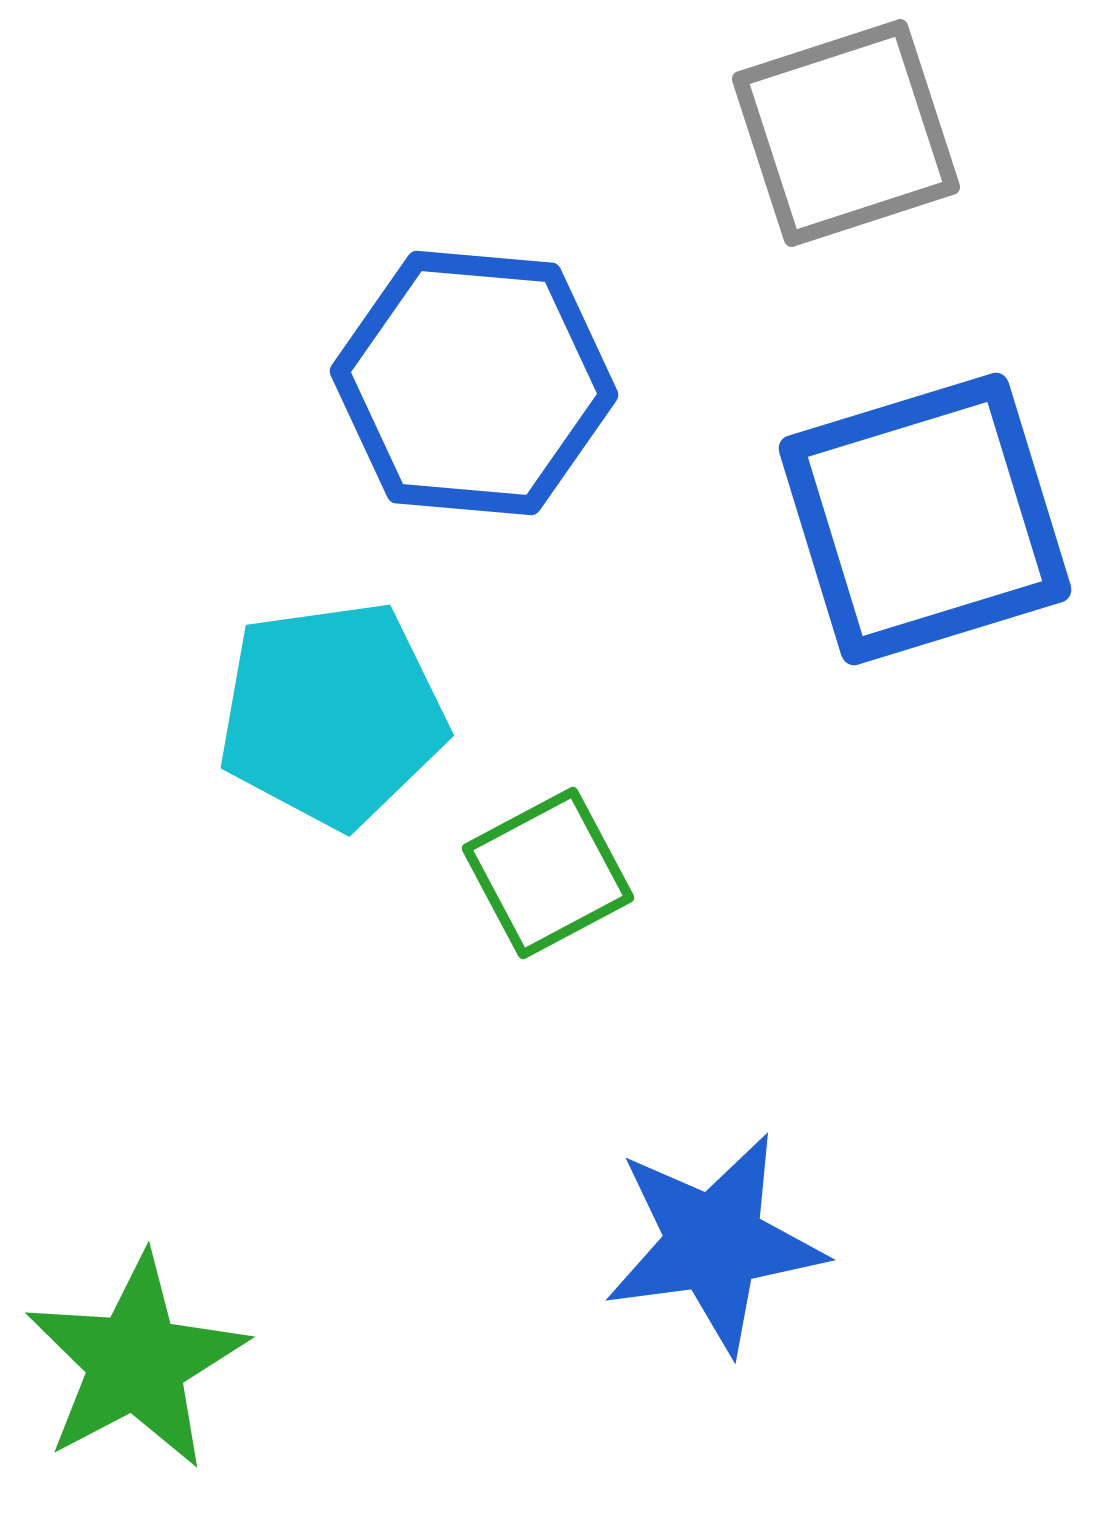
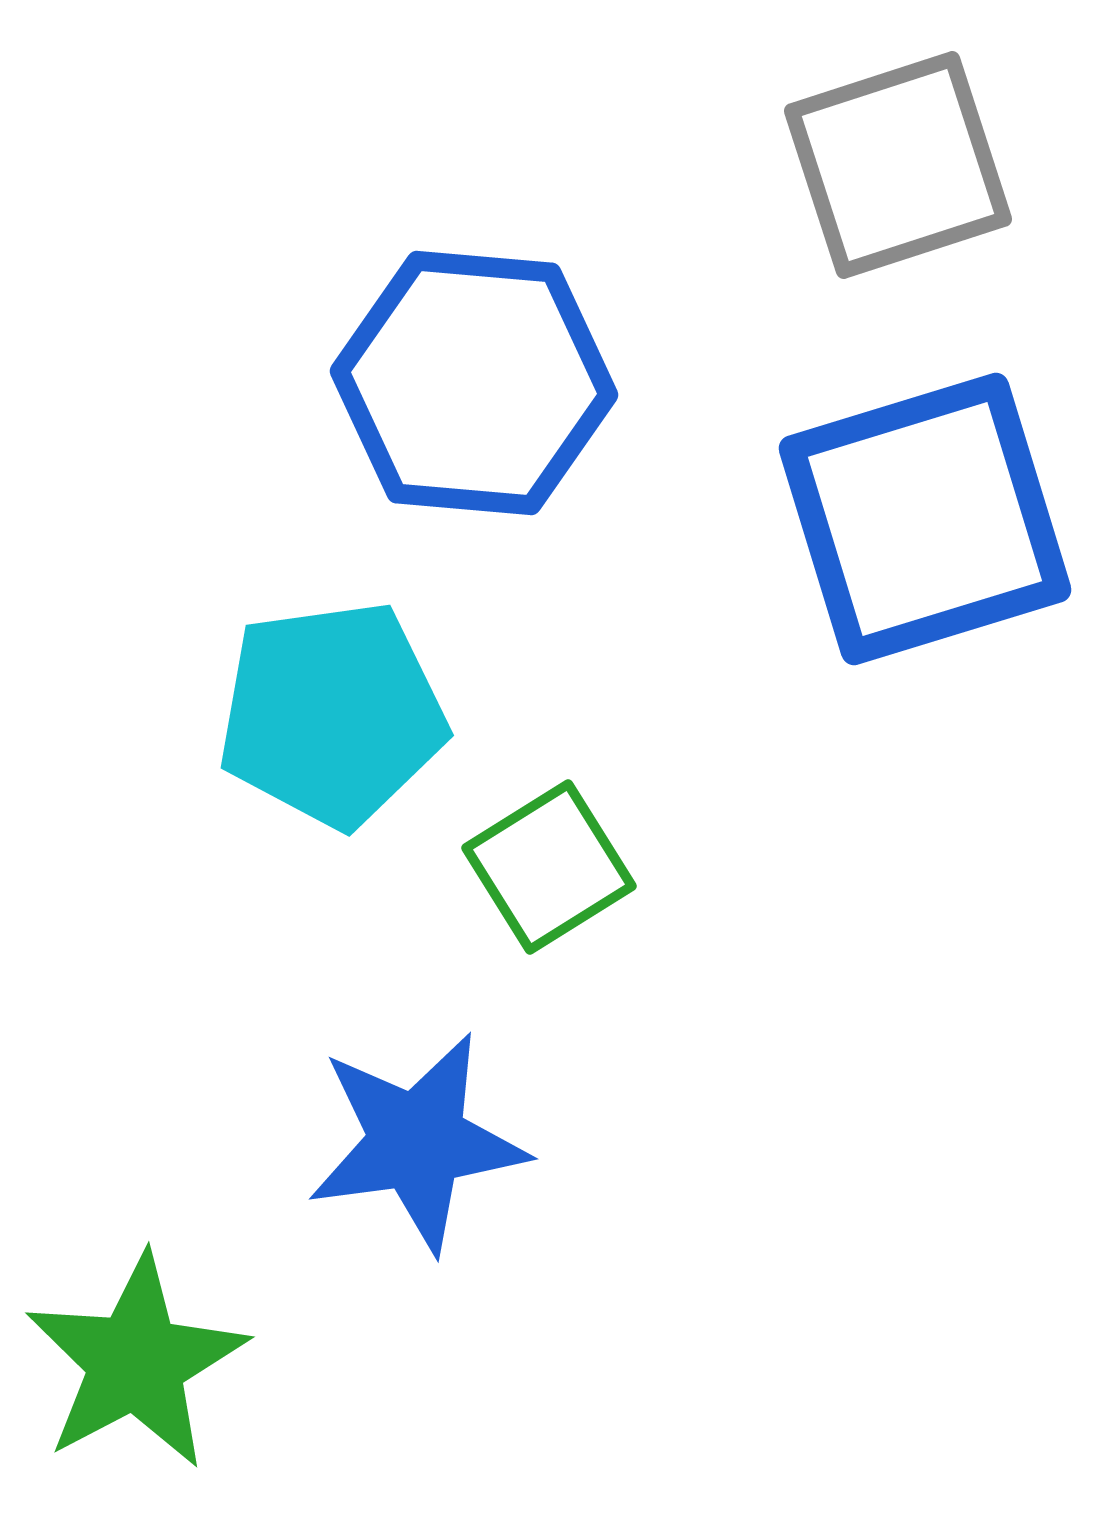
gray square: moved 52 px right, 32 px down
green square: moved 1 px right, 6 px up; rotated 4 degrees counterclockwise
blue star: moved 297 px left, 101 px up
